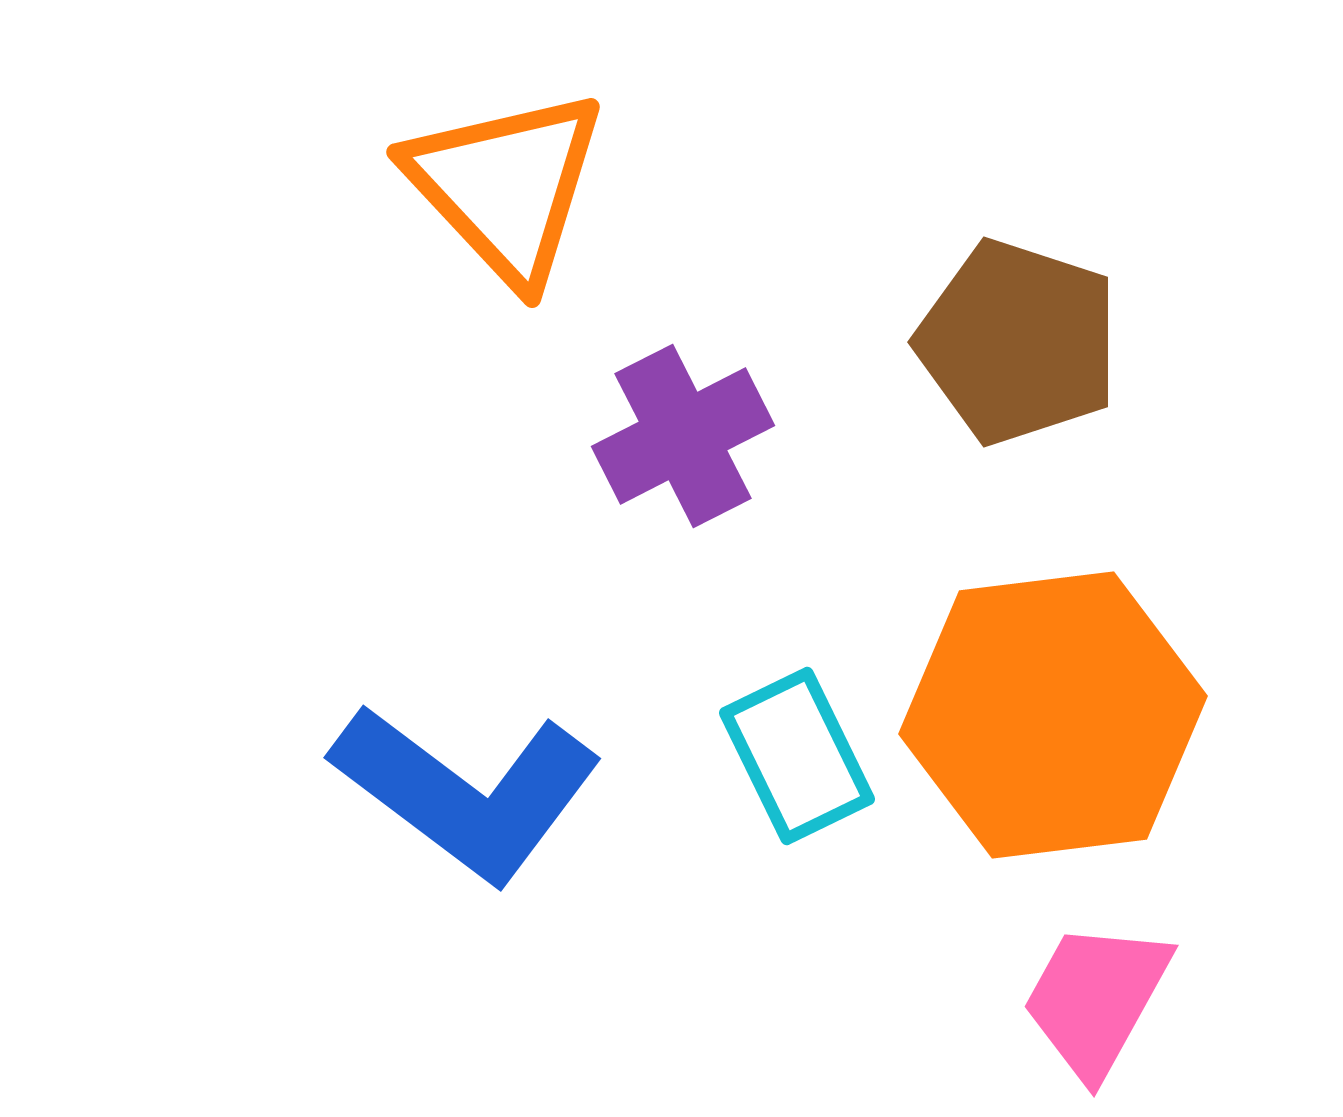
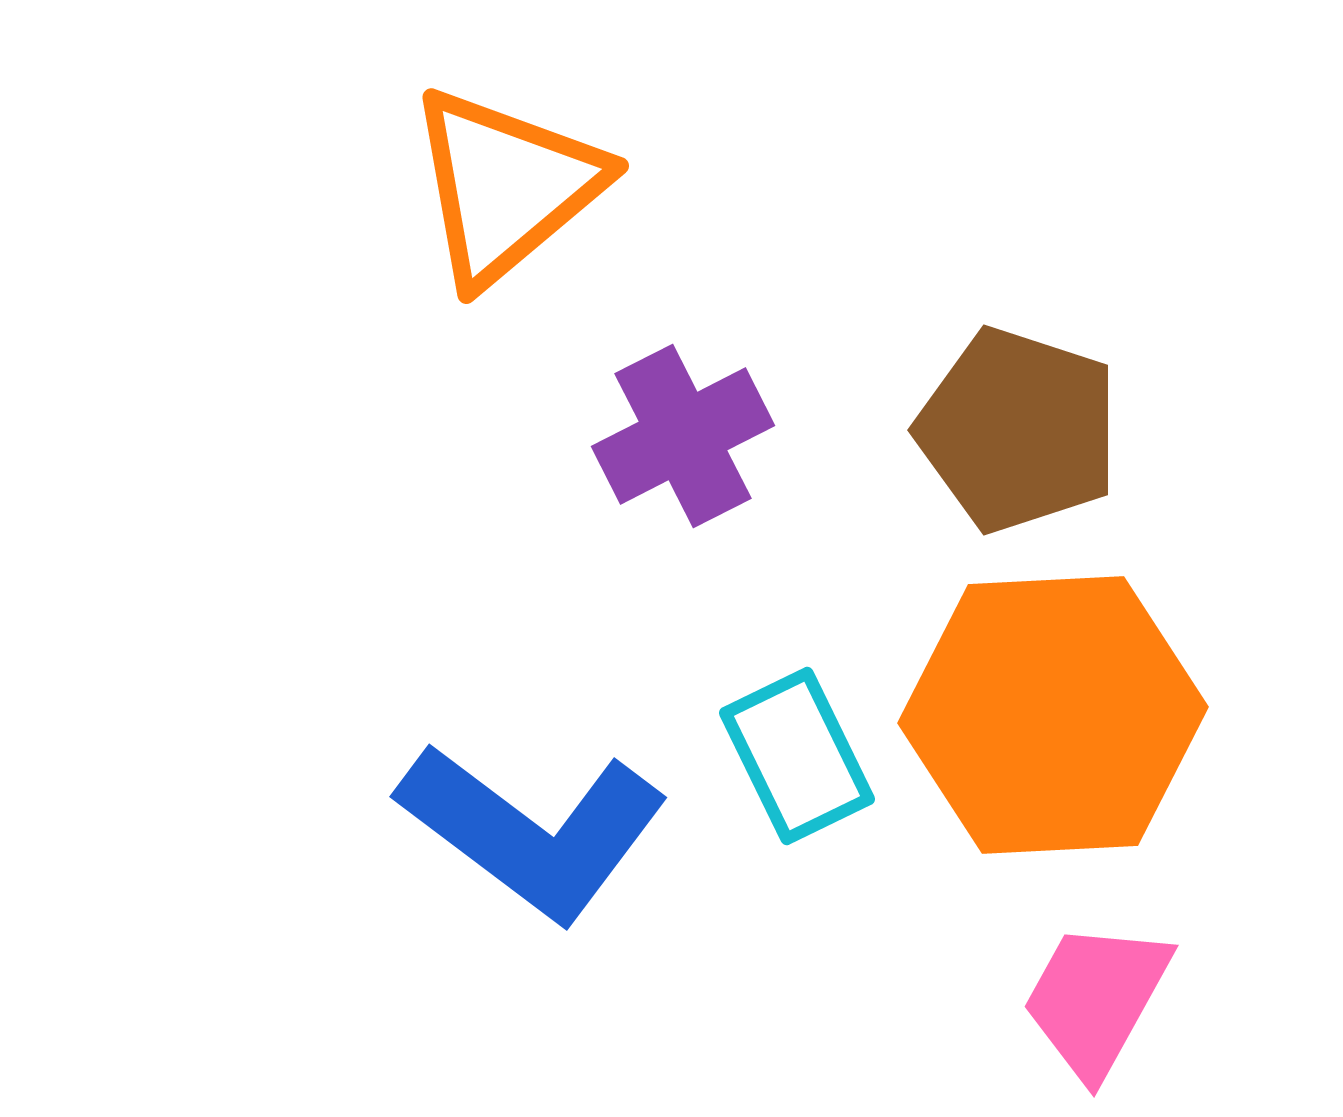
orange triangle: rotated 33 degrees clockwise
brown pentagon: moved 88 px down
orange hexagon: rotated 4 degrees clockwise
blue L-shape: moved 66 px right, 39 px down
